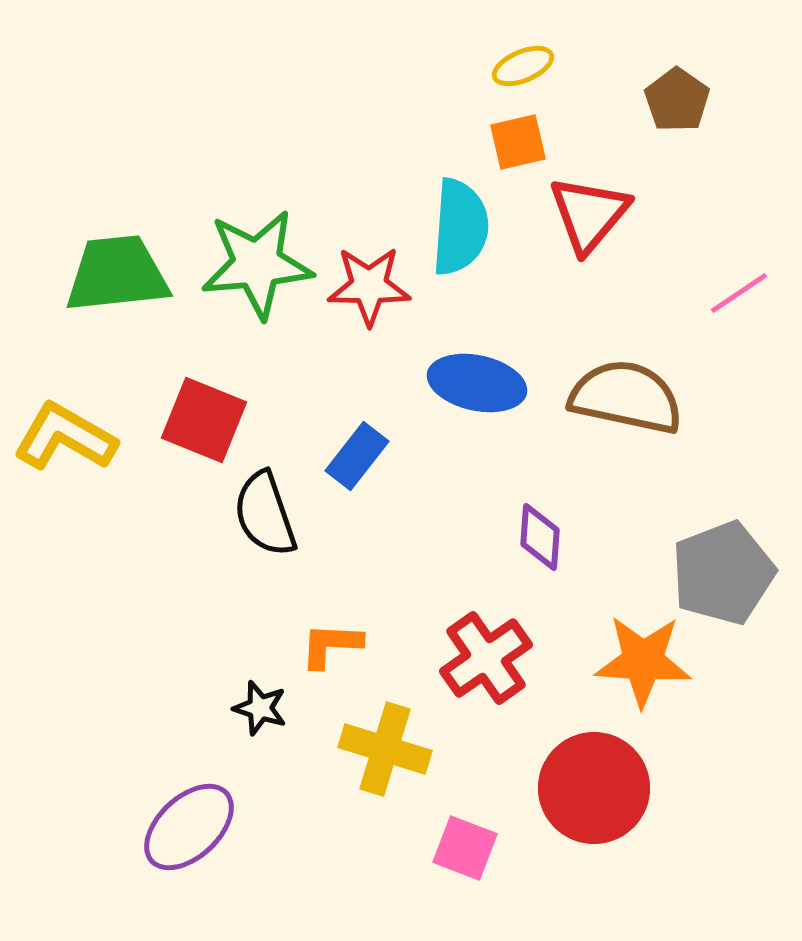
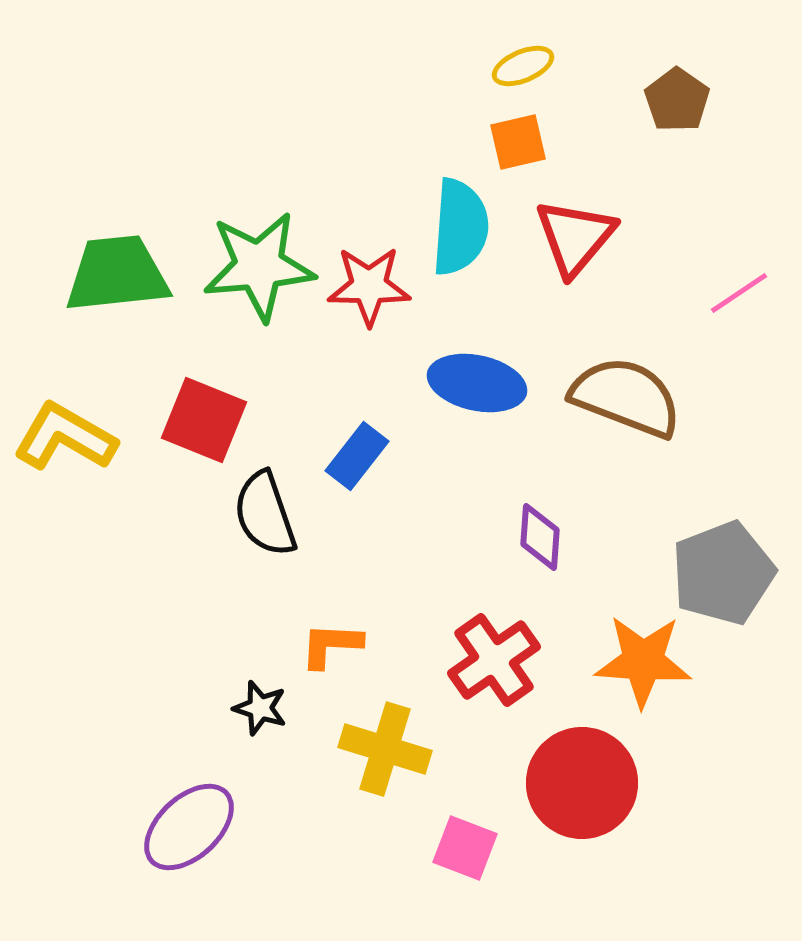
red triangle: moved 14 px left, 23 px down
green star: moved 2 px right, 2 px down
brown semicircle: rotated 9 degrees clockwise
red cross: moved 8 px right, 2 px down
red circle: moved 12 px left, 5 px up
